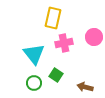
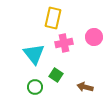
green circle: moved 1 px right, 4 px down
